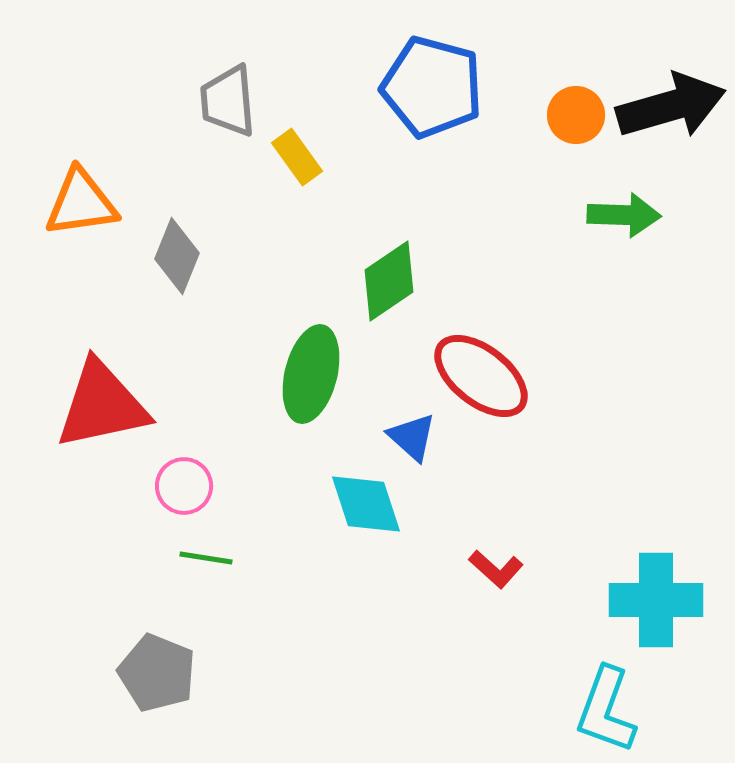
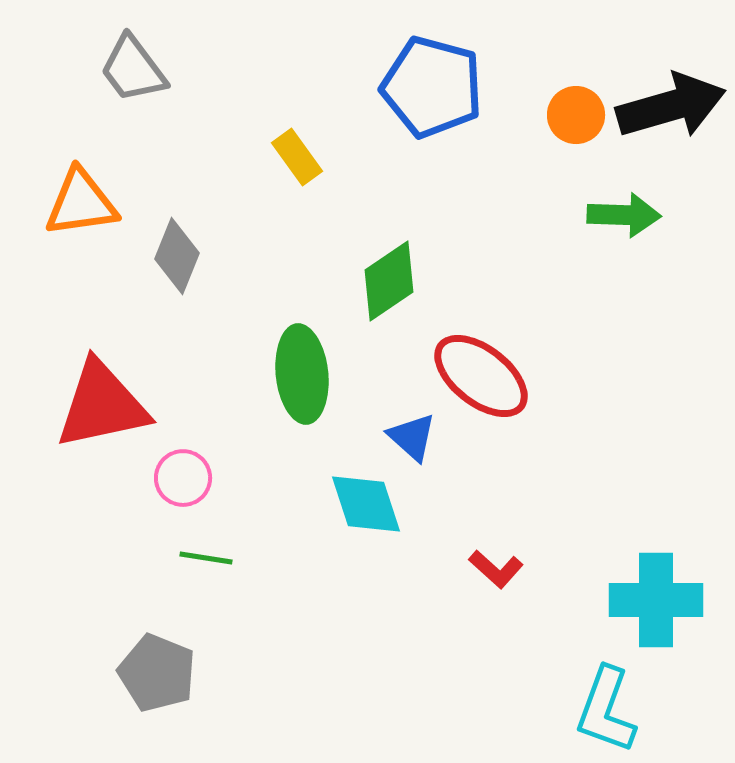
gray trapezoid: moved 95 px left, 32 px up; rotated 32 degrees counterclockwise
green ellipse: moved 9 px left; rotated 20 degrees counterclockwise
pink circle: moved 1 px left, 8 px up
